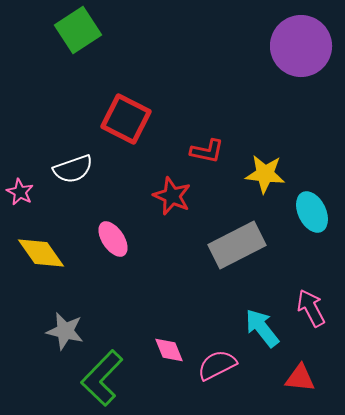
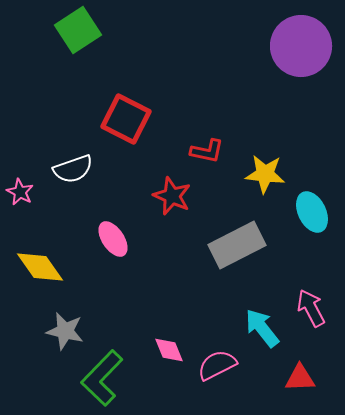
yellow diamond: moved 1 px left, 14 px down
red triangle: rotated 8 degrees counterclockwise
